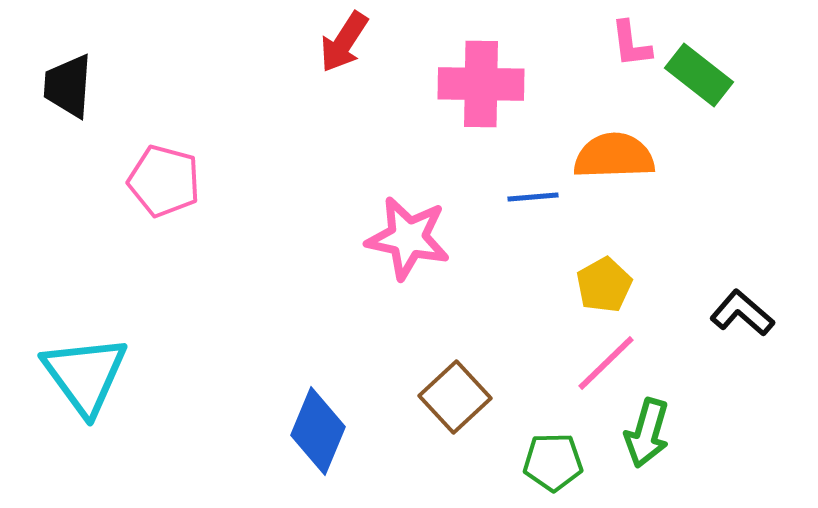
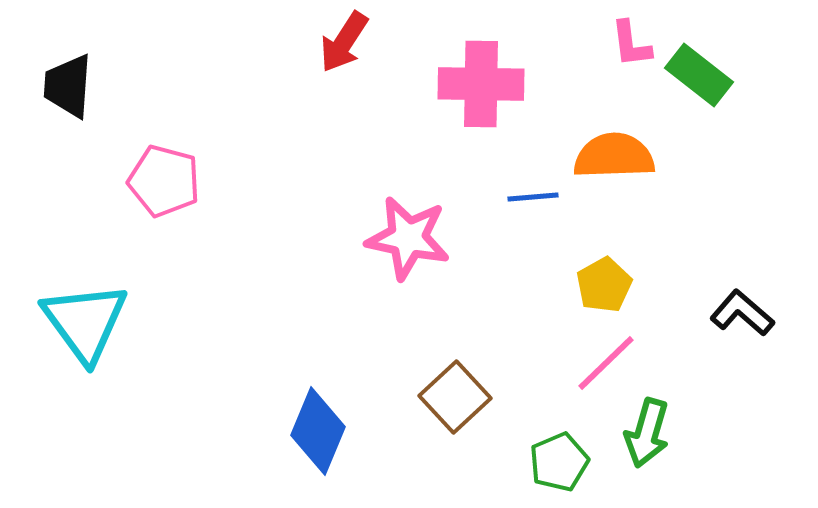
cyan triangle: moved 53 px up
green pentagon: moved 6 px right; rotated 22 degrees counterclockwise
